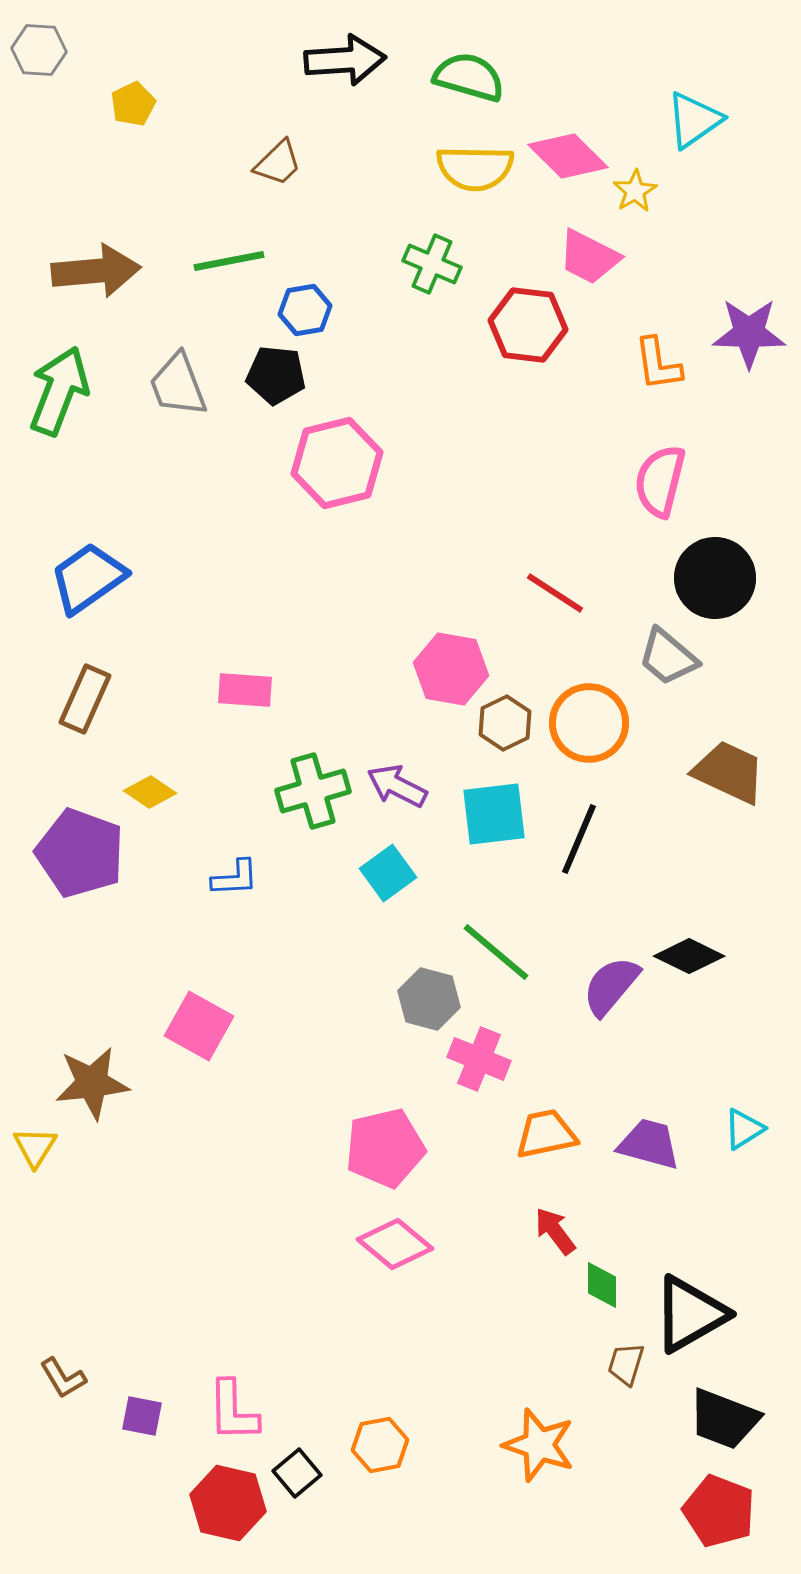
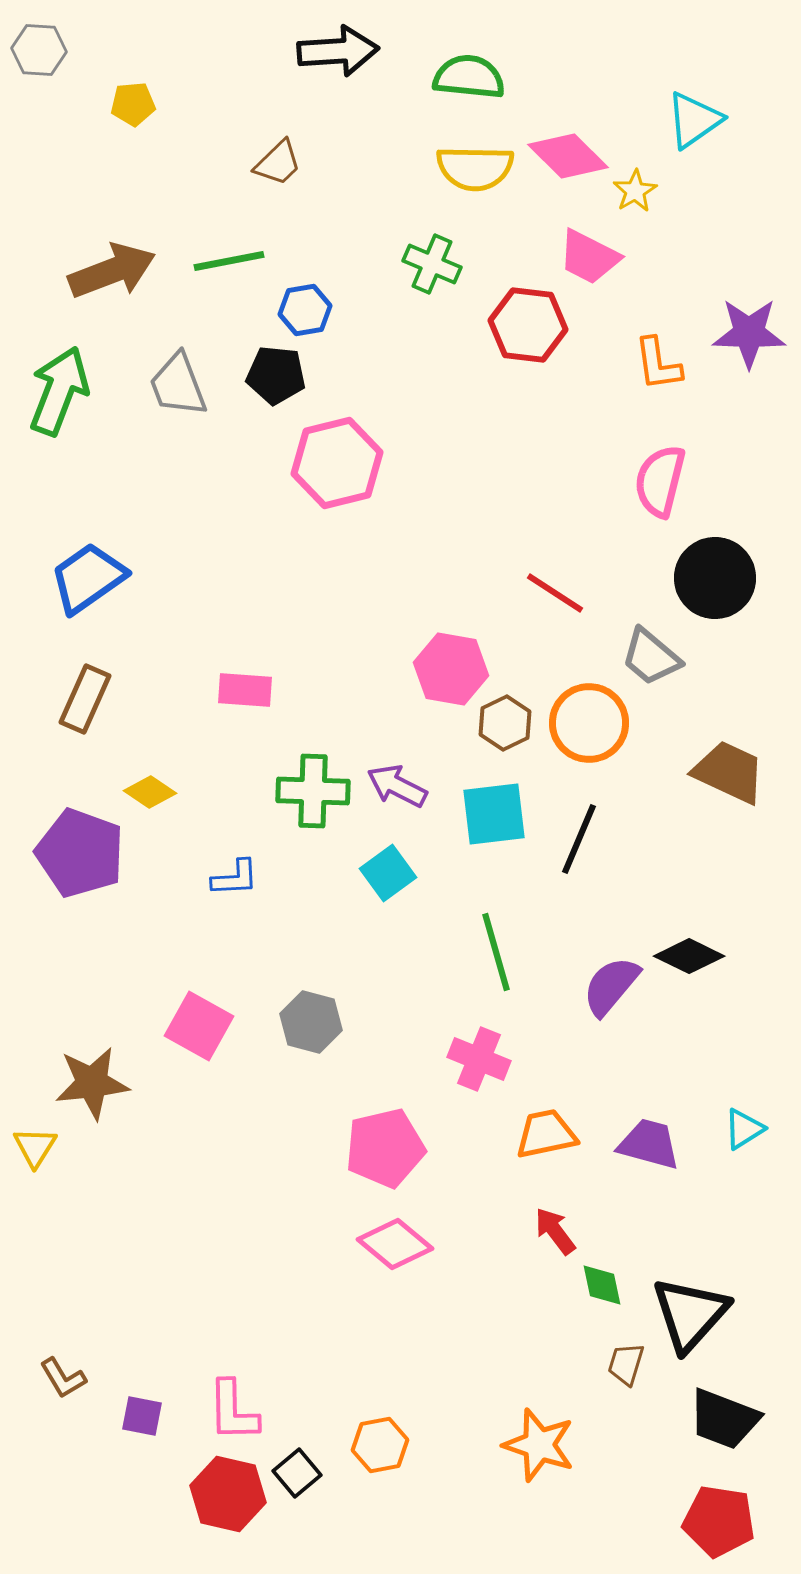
black arrow at (345, 60): moved 7 px left, 9 px up
green semicircle at (469, 77): rotated 10 degrees counterclockwise
yellow pentagon at (133, 104): rotated 21 degrees clockwise
brown arrow at (96, 271): moved 16 px right; rotated 16 degrees counterclockwise
gray trapezoid at (668, 657): moved 17 px left
green cross at (313, 791): rotated 18 degrees clockwise
green line at (496, 952): rotated 34 degrees clockwise
gray hexagon at (429, 999): moved 118 px left, 23 px down
green diamond at (602, 1285): rotated 12 degrees counterclockwise
black triangle at (690, 1314): rotated 18 degrees counterclockwise
red hexagon at (228, 1503): moved 9 px up
red pentagon at (719, 1511): moved 10 px down; rotated 12 degrees counterclockwise
